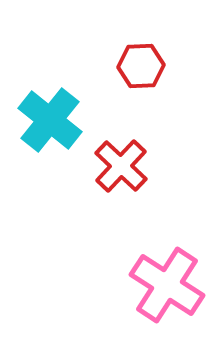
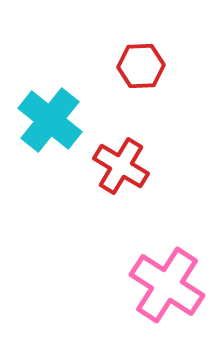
red cross: rotated 12 degrees counterclockwise
